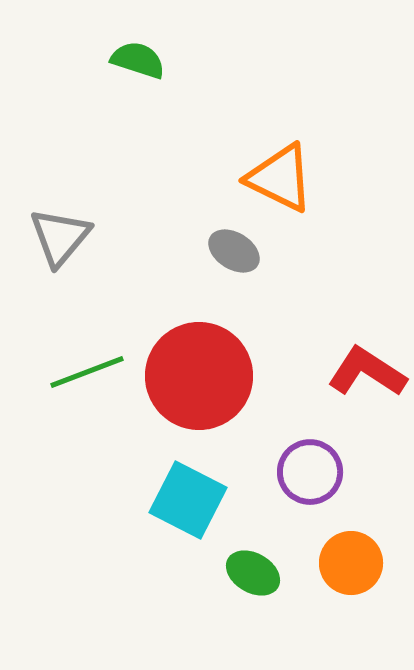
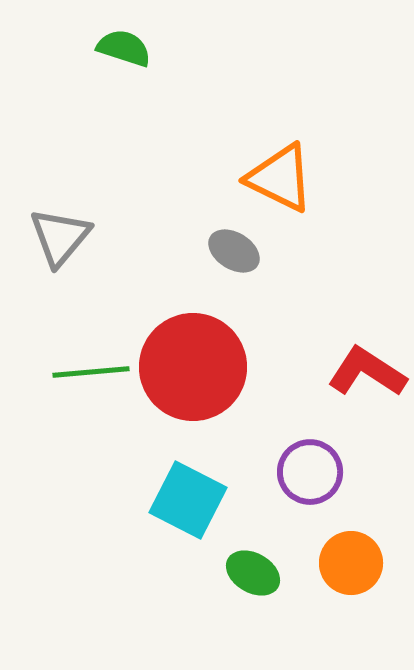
green semicircle: moved 14 px left, 12 px up
green line: moved 4 px right; rotated 16 degrees clockwise
red circle: moved 6 px left, 9 px up
